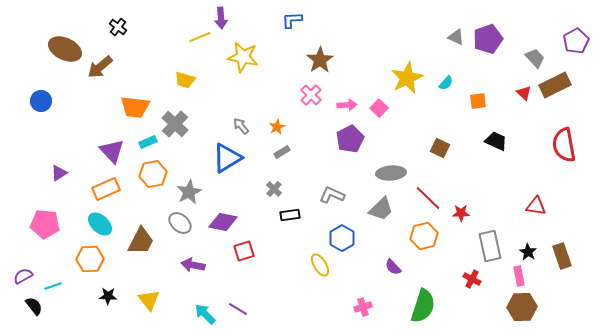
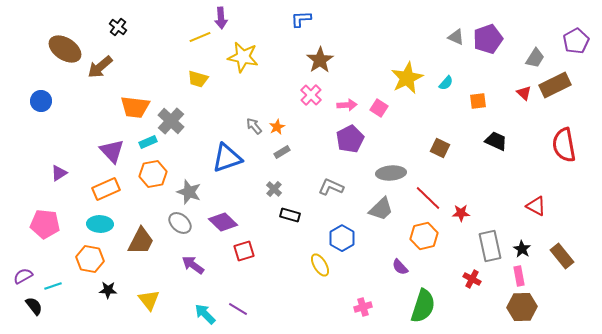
blue L-shape at (292, 20): moved 9 px right, 1 px up
brown ellipse at (65, 49): rotated 8 degrees clockwise
gray trapezoid at (535, 58): rotated 75 degrees clockwise
yellow trapezoid at (185, 80): moved 13 px right, 1 px up
pink square at (379, 108): rotated 12 degrees counterclockwise
gray cross at (175, 124): moved 4 px left, 3 px up
gray arrow at (241, 126): moved 13 px right
blue triangle at (227, 158): rotated 12 degrees clockwise
gray star at (189, 192): rotated 25 degrees counterclockwise
gray L-shape at (332, 195): moved 1 px left, 8 px up
red triangle at (536, 206): rotated 20 degrees clockwise
black rectangle at (290, 215): rotated 24 degrees clockwise
purple diamond at (223, 222): rotated 32 degrees clockwise
cyan ellipse at (100, 224): rotated 40 degrees counterclockwise
black star at (528, 252): moved 6 px left, 3 px up
brown rectangle at (562, 256): rotated 20 degrees counterclockwise
orange hexagon at (90, 259): rotated 12 degrees clockwise
purple arrow at (193, 265): rotated 25 degrees clockwise
purple semicircle at (393, 267): moved 7 px right
black star at (108, 296): moved 6 px up
